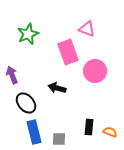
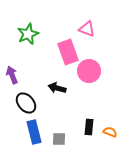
pink circle: moved 6 px left
